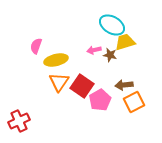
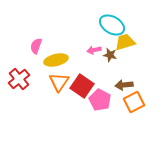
pink pentagon: rotated 15 degrees counterclockwise
red cross: moved 42 px up; rotated 15 degrees counterclockwise
